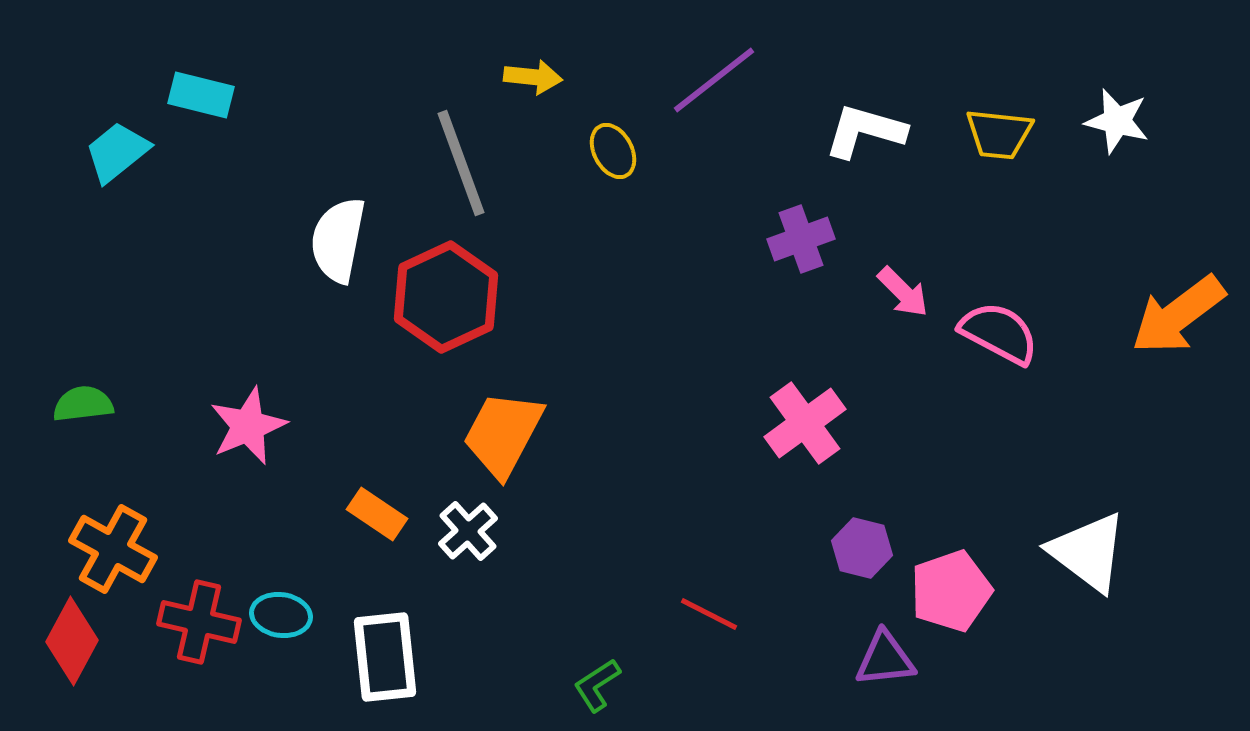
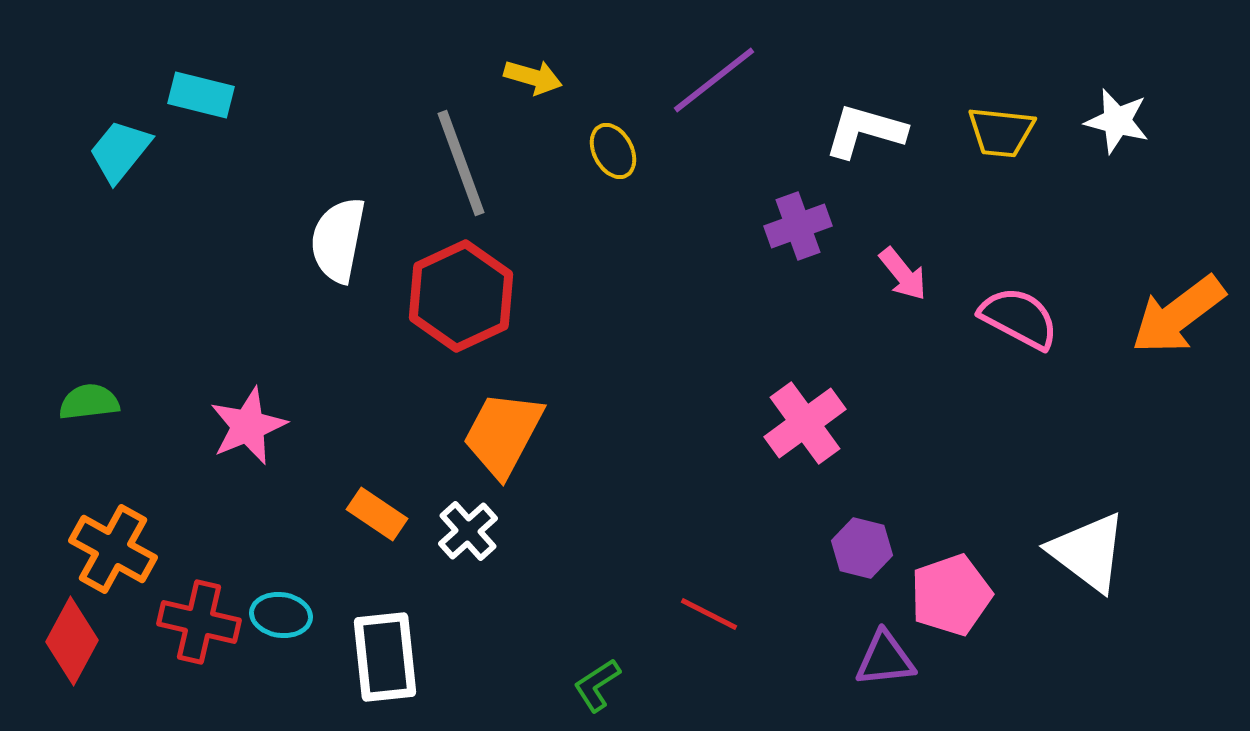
yellow arrow: rotated 10 degrees clockwise
yellow trapezoid: moved 2 px right, 2 px up
cyan trapezoid: moved 3 px right, 1 px up; rotated 12 degrees counterclockwise
purple cross: moved 3 px left, 13 px up
pink arrow: moved 18 px up; rotated 6 degrees clockwise
red hexagon: moved 15 px right, 1 px up
pink semicircle: moved 20 px right, 15 px up
green semicircle: moved 6 px right, 2 px up
pink pentagon: moved 4 px down
